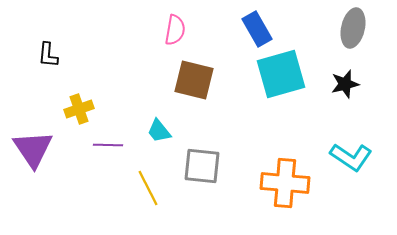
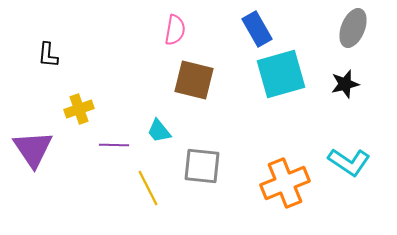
gray ellipse: rotated 9 degrees clockwise
purple line: moved 6 px right
cyan L-shape: moved 2 px left, 5 px down
orange cross: rotated 27 degrees counterclockwise
